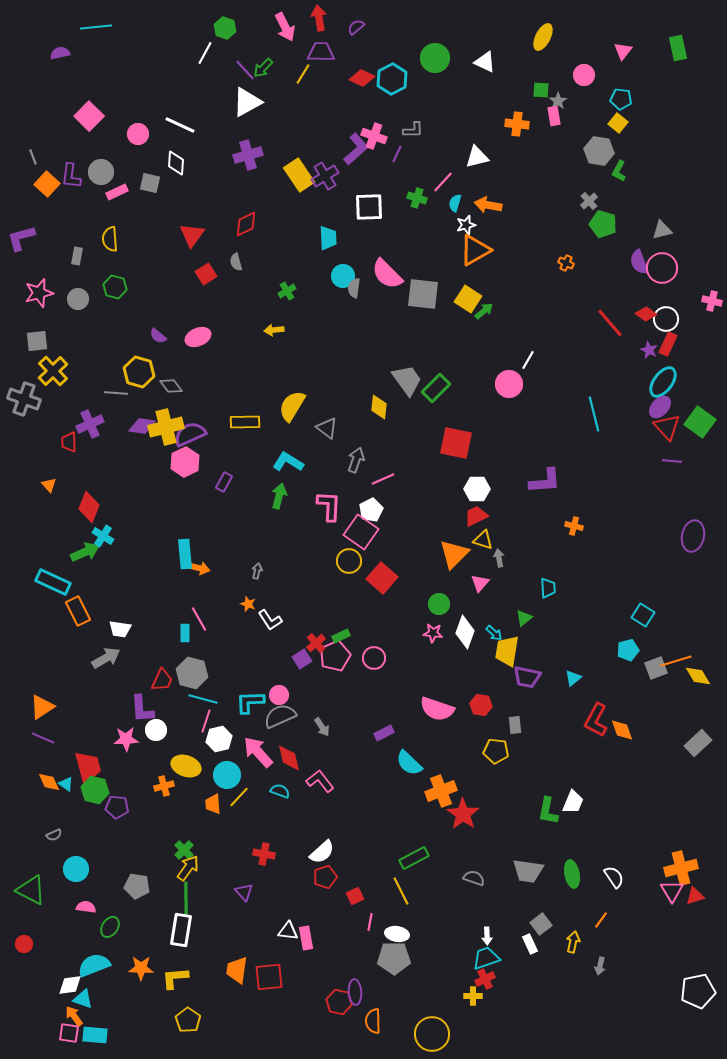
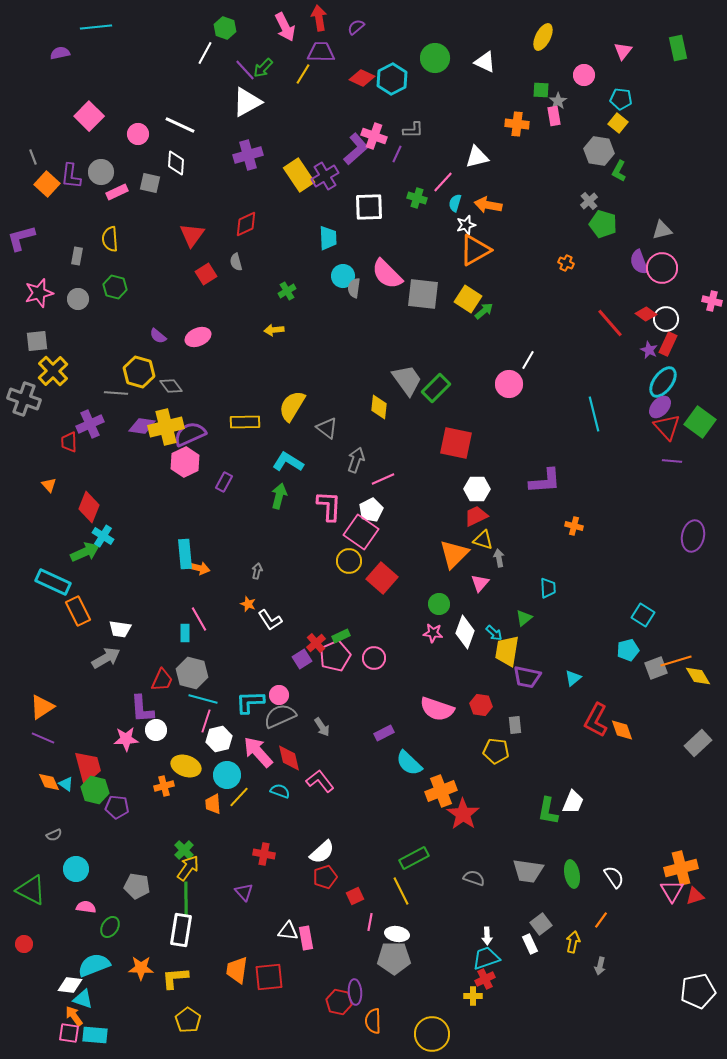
white diamond at (70, 985): rotated 15 degrees clockwise
